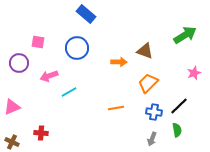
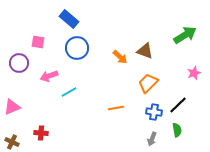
blue rectangle: moved 17 px left, 5 px down
orange arrow: moved 1 px right, 5 px up; rotated 42 degrees clockwise
black line: moved 1 px left, 1 px up
